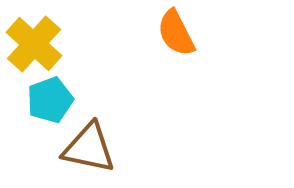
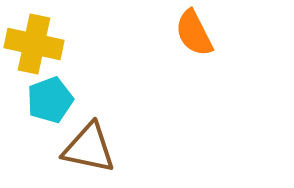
orange semicircle: moved 18 px right
yellow cross: rotated 30 degrees counterclockwise
